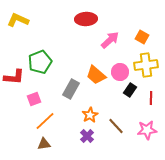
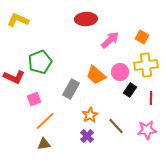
red L-shape: rotated 20 degrees clockwise
